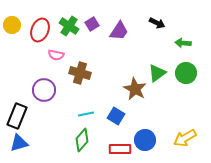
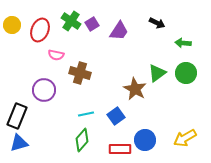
green cross: moved 2 px right, 5 px up
blue square: rotated 24 degrees clockwise
